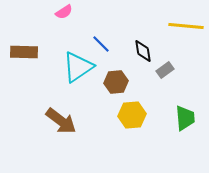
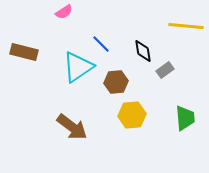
brown rectangle: rotated 12 degrees clockwise
brown arrow: moved 11 px right, 6 px down
